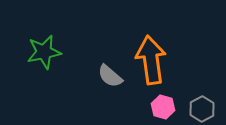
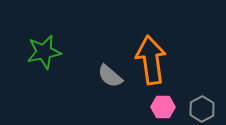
pink hexagon: rotated 15 degrees counterclockwise
